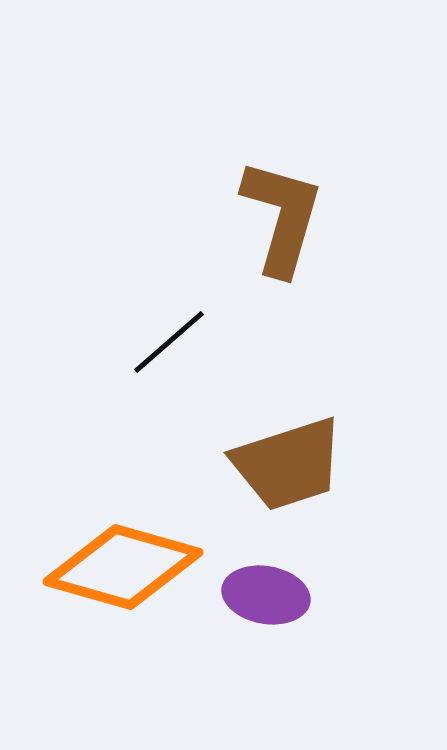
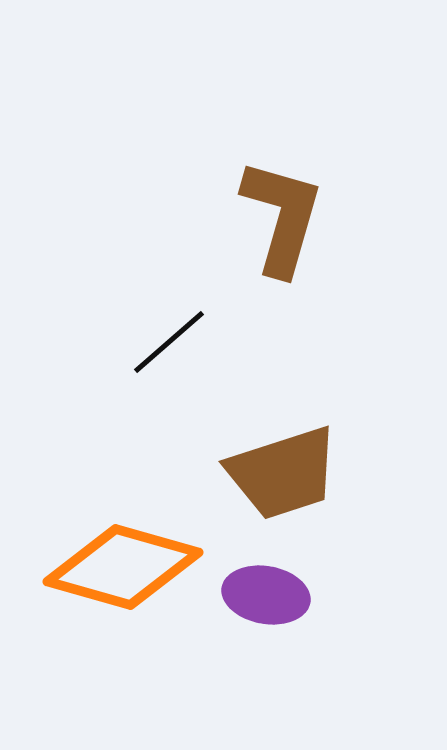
brown trapezoid: moved 5 px left, 9 px down
